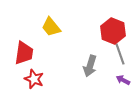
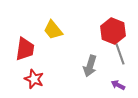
yellow trapezoid: moved 2 px right, 3 px down
red trapezoid: moved 1 px right, 4 px up
purple arrow: moved 5 px left, 5 px down
